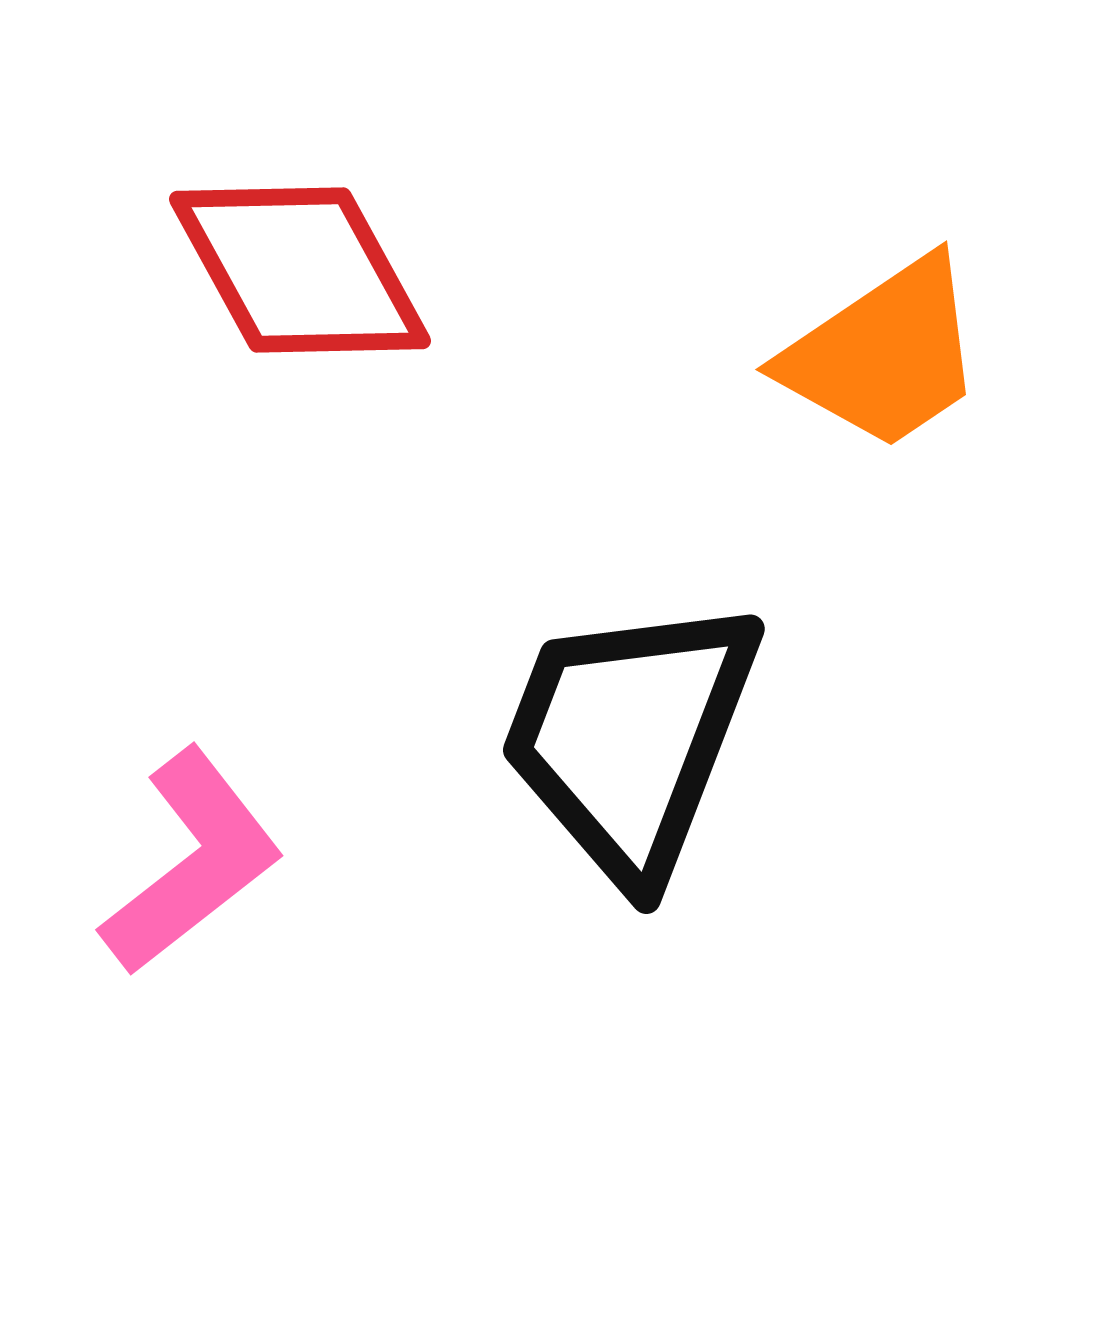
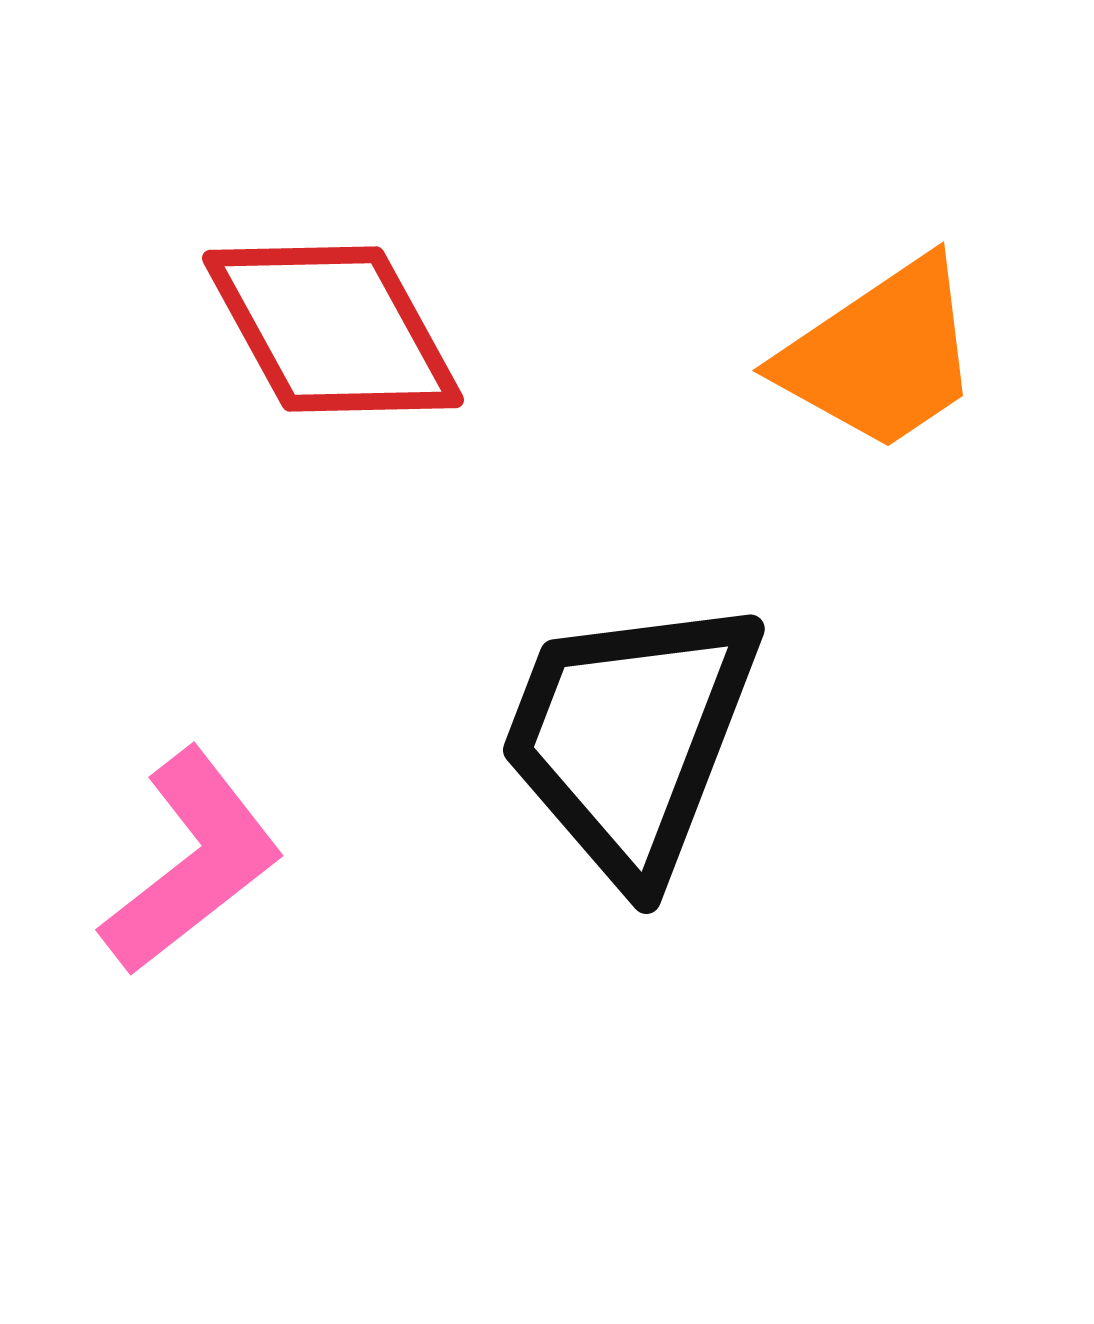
red diamond: moved 33 px right, 59 px down
orange trapezoid: moved 3 px left, 1 px down
